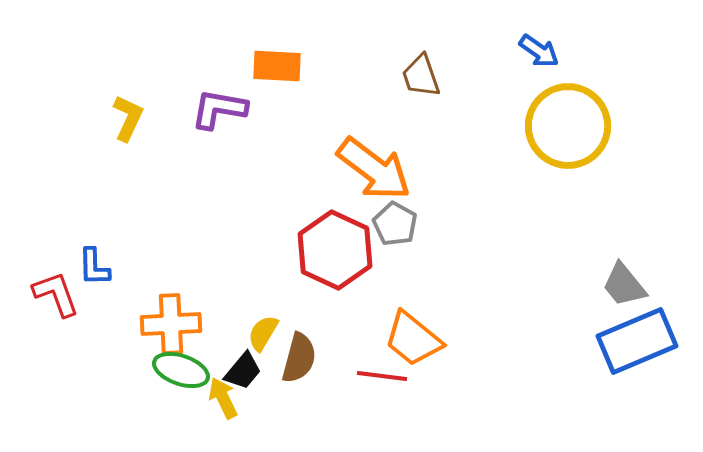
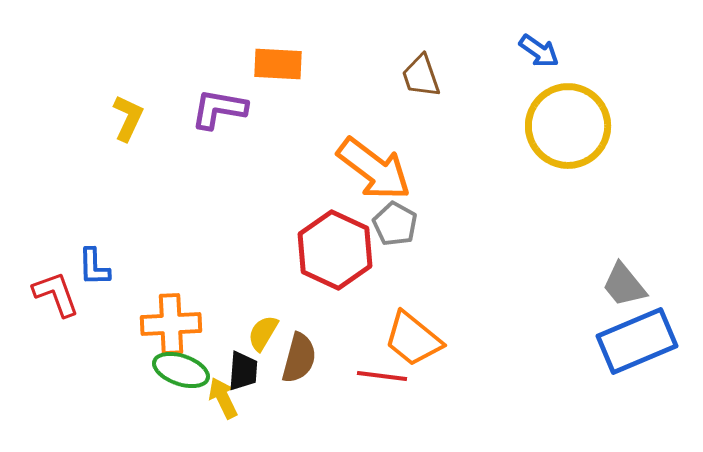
orange rectangle: moved 1 px right, 2 px up
black trapezoid: rotated 36 degrees counterclockwise
